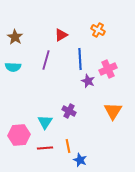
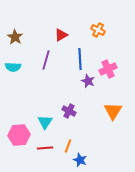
orange line: rotated 32 degrees clockwise
